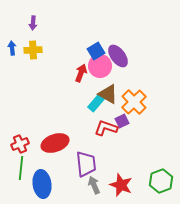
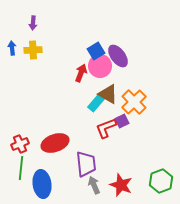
red L-shape: rotated 40 degrees counterclockwise
